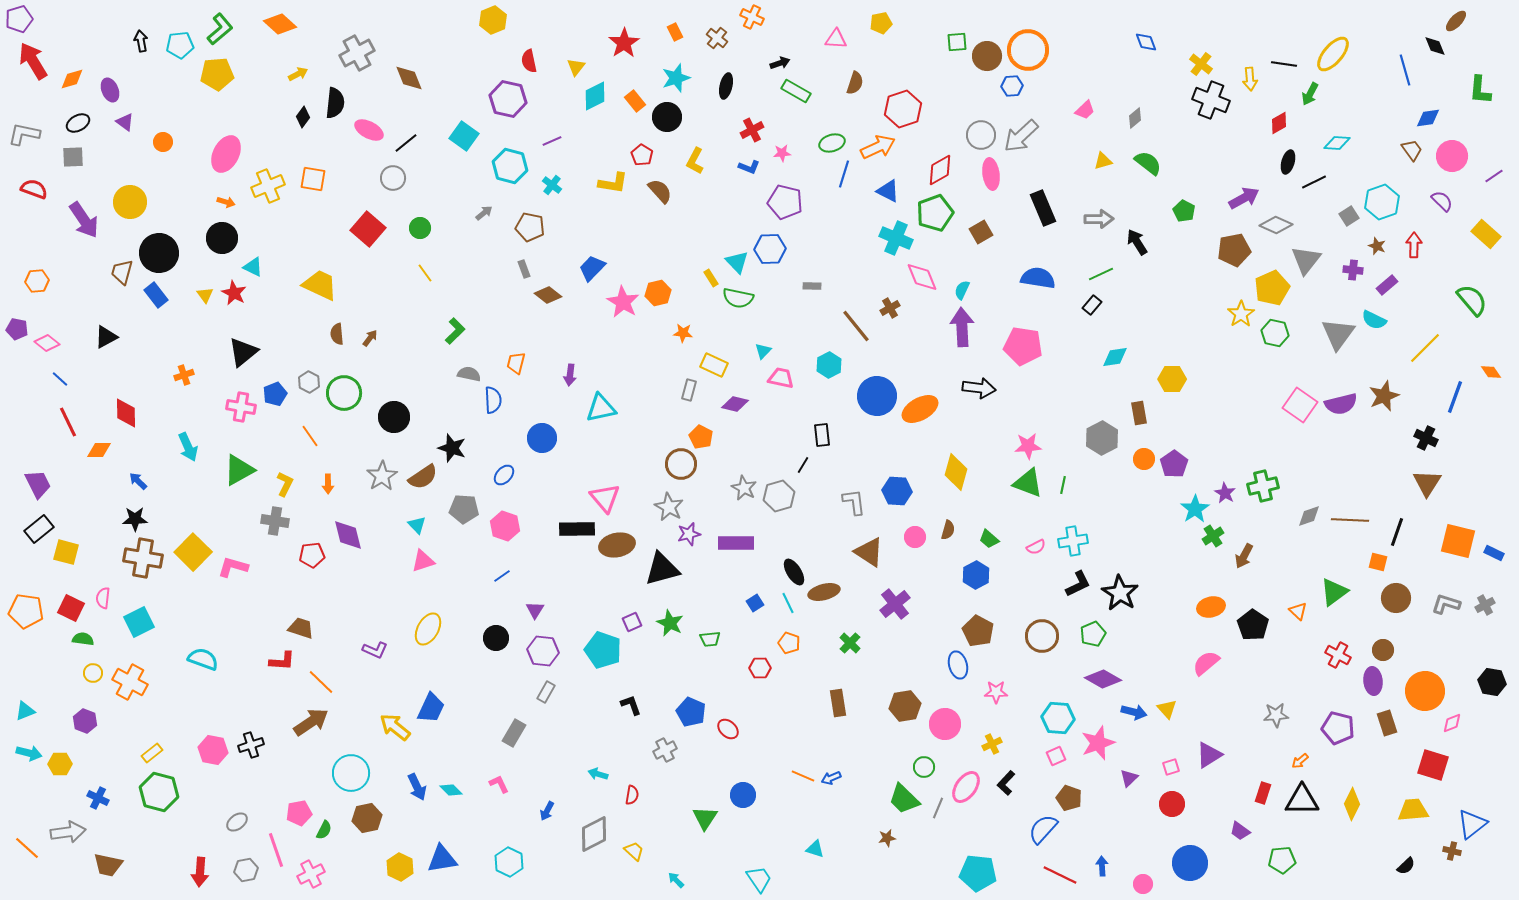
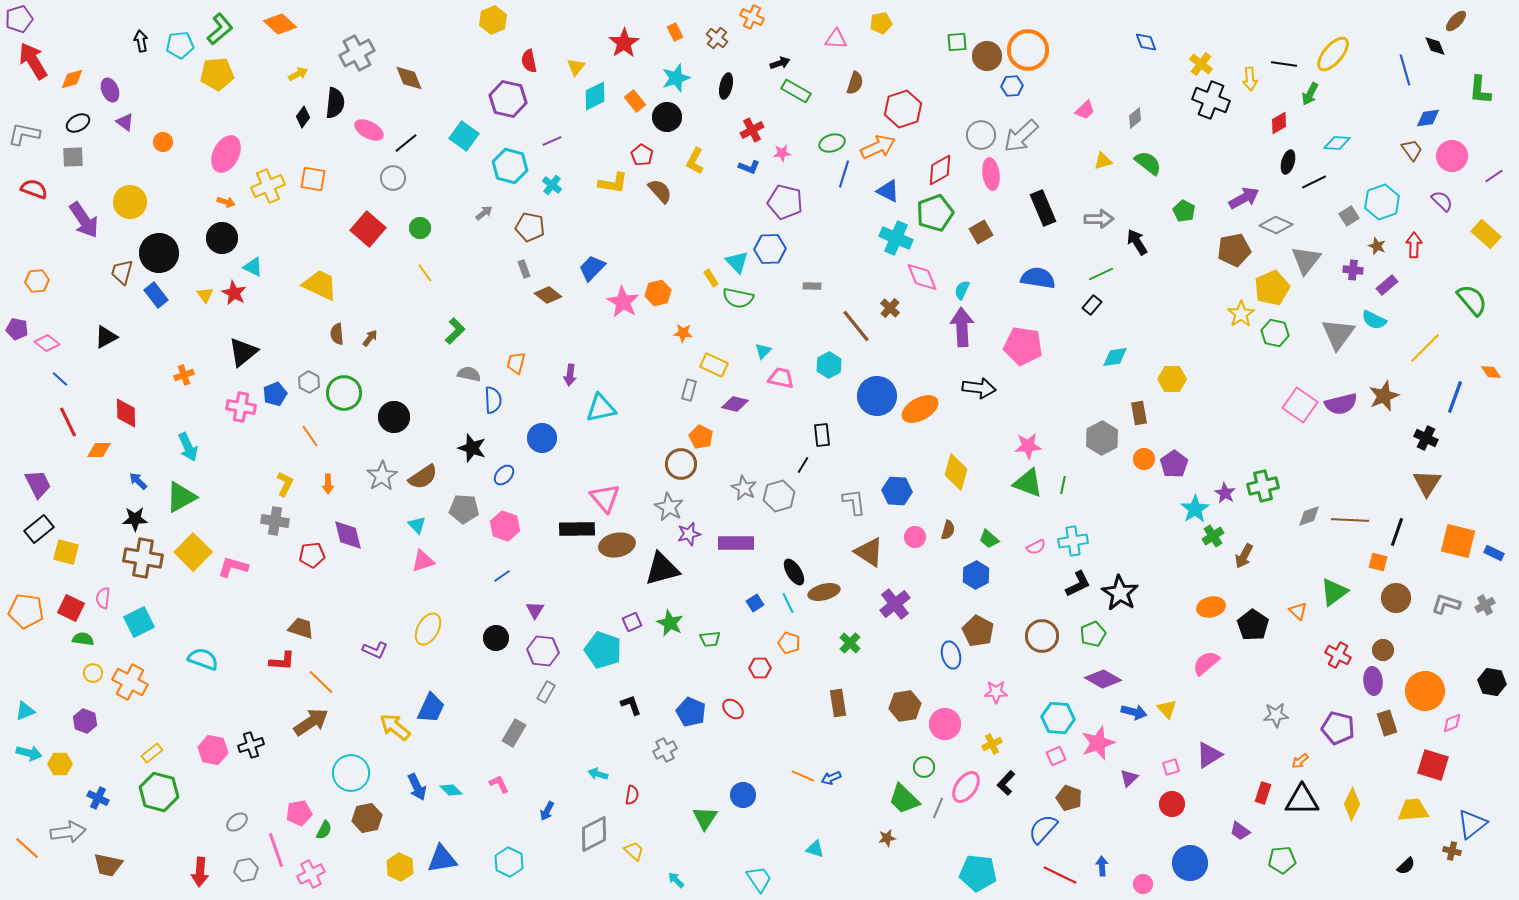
brown cross at (890, 308): rotated 18 degrees counterclockwise
black star at (452, 448): moved 20 px right
green triangle at (239, 470): moved 58 px left, 27 px down
blue ellipse at (958, 665): moved 7 px left, 10 px up
red ellipse at (728, 729): moved 5 px right, 20 px up
